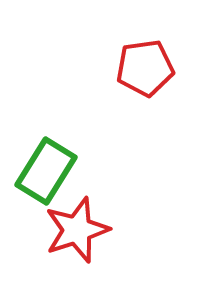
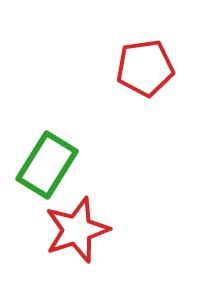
green rectangle: moved 1 px right, 6 px up
